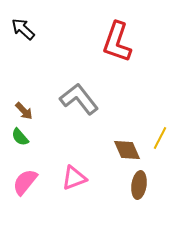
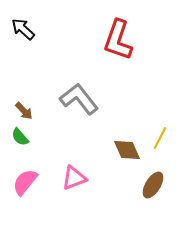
red L-shape: moved 1 px right, 2 px up
brown ellipse: moved 14 px right; rotated 24 degrees clockwise
